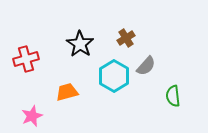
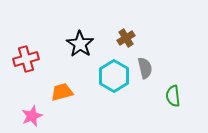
gray semicircle: moved 1 px left, 2 px down; rotated 55 degrees counterclockwise
orange trapezoid: moved 5 px left
